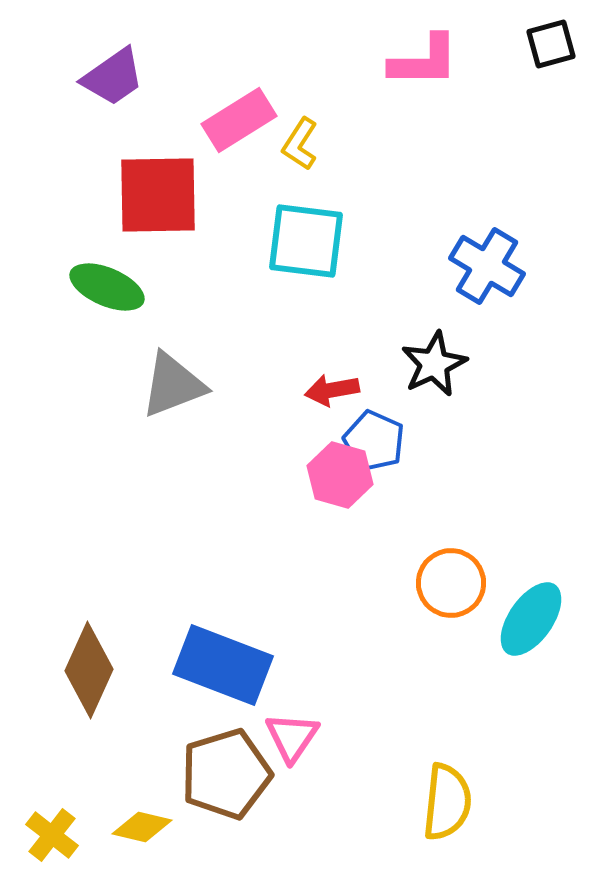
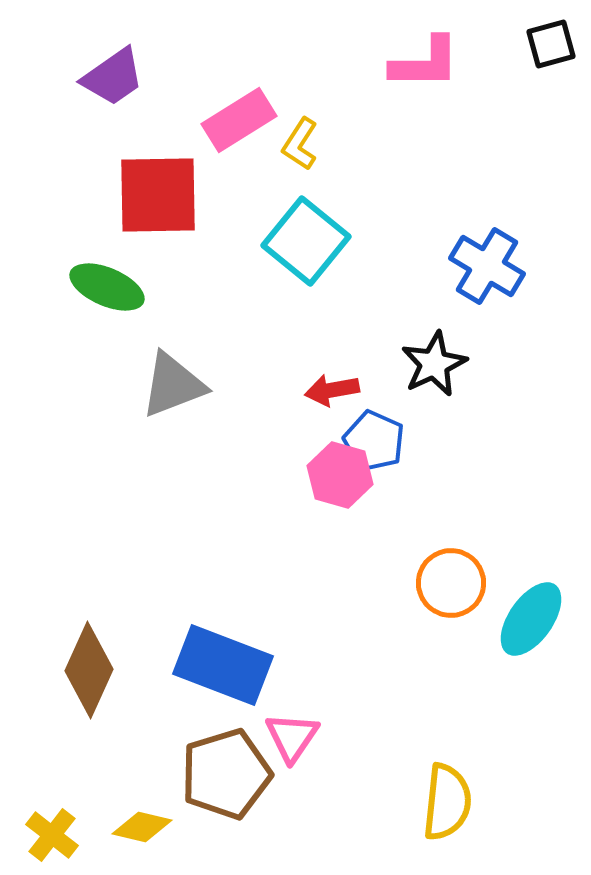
pink L-shape: moved 1 px right, 2 px down
cyan square: rotated 32 degrees clockwise
